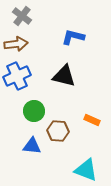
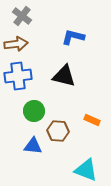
blue cross: moved 1 px right; rotated 16 degrees clockwise
blue triangle: moved 1 px right
